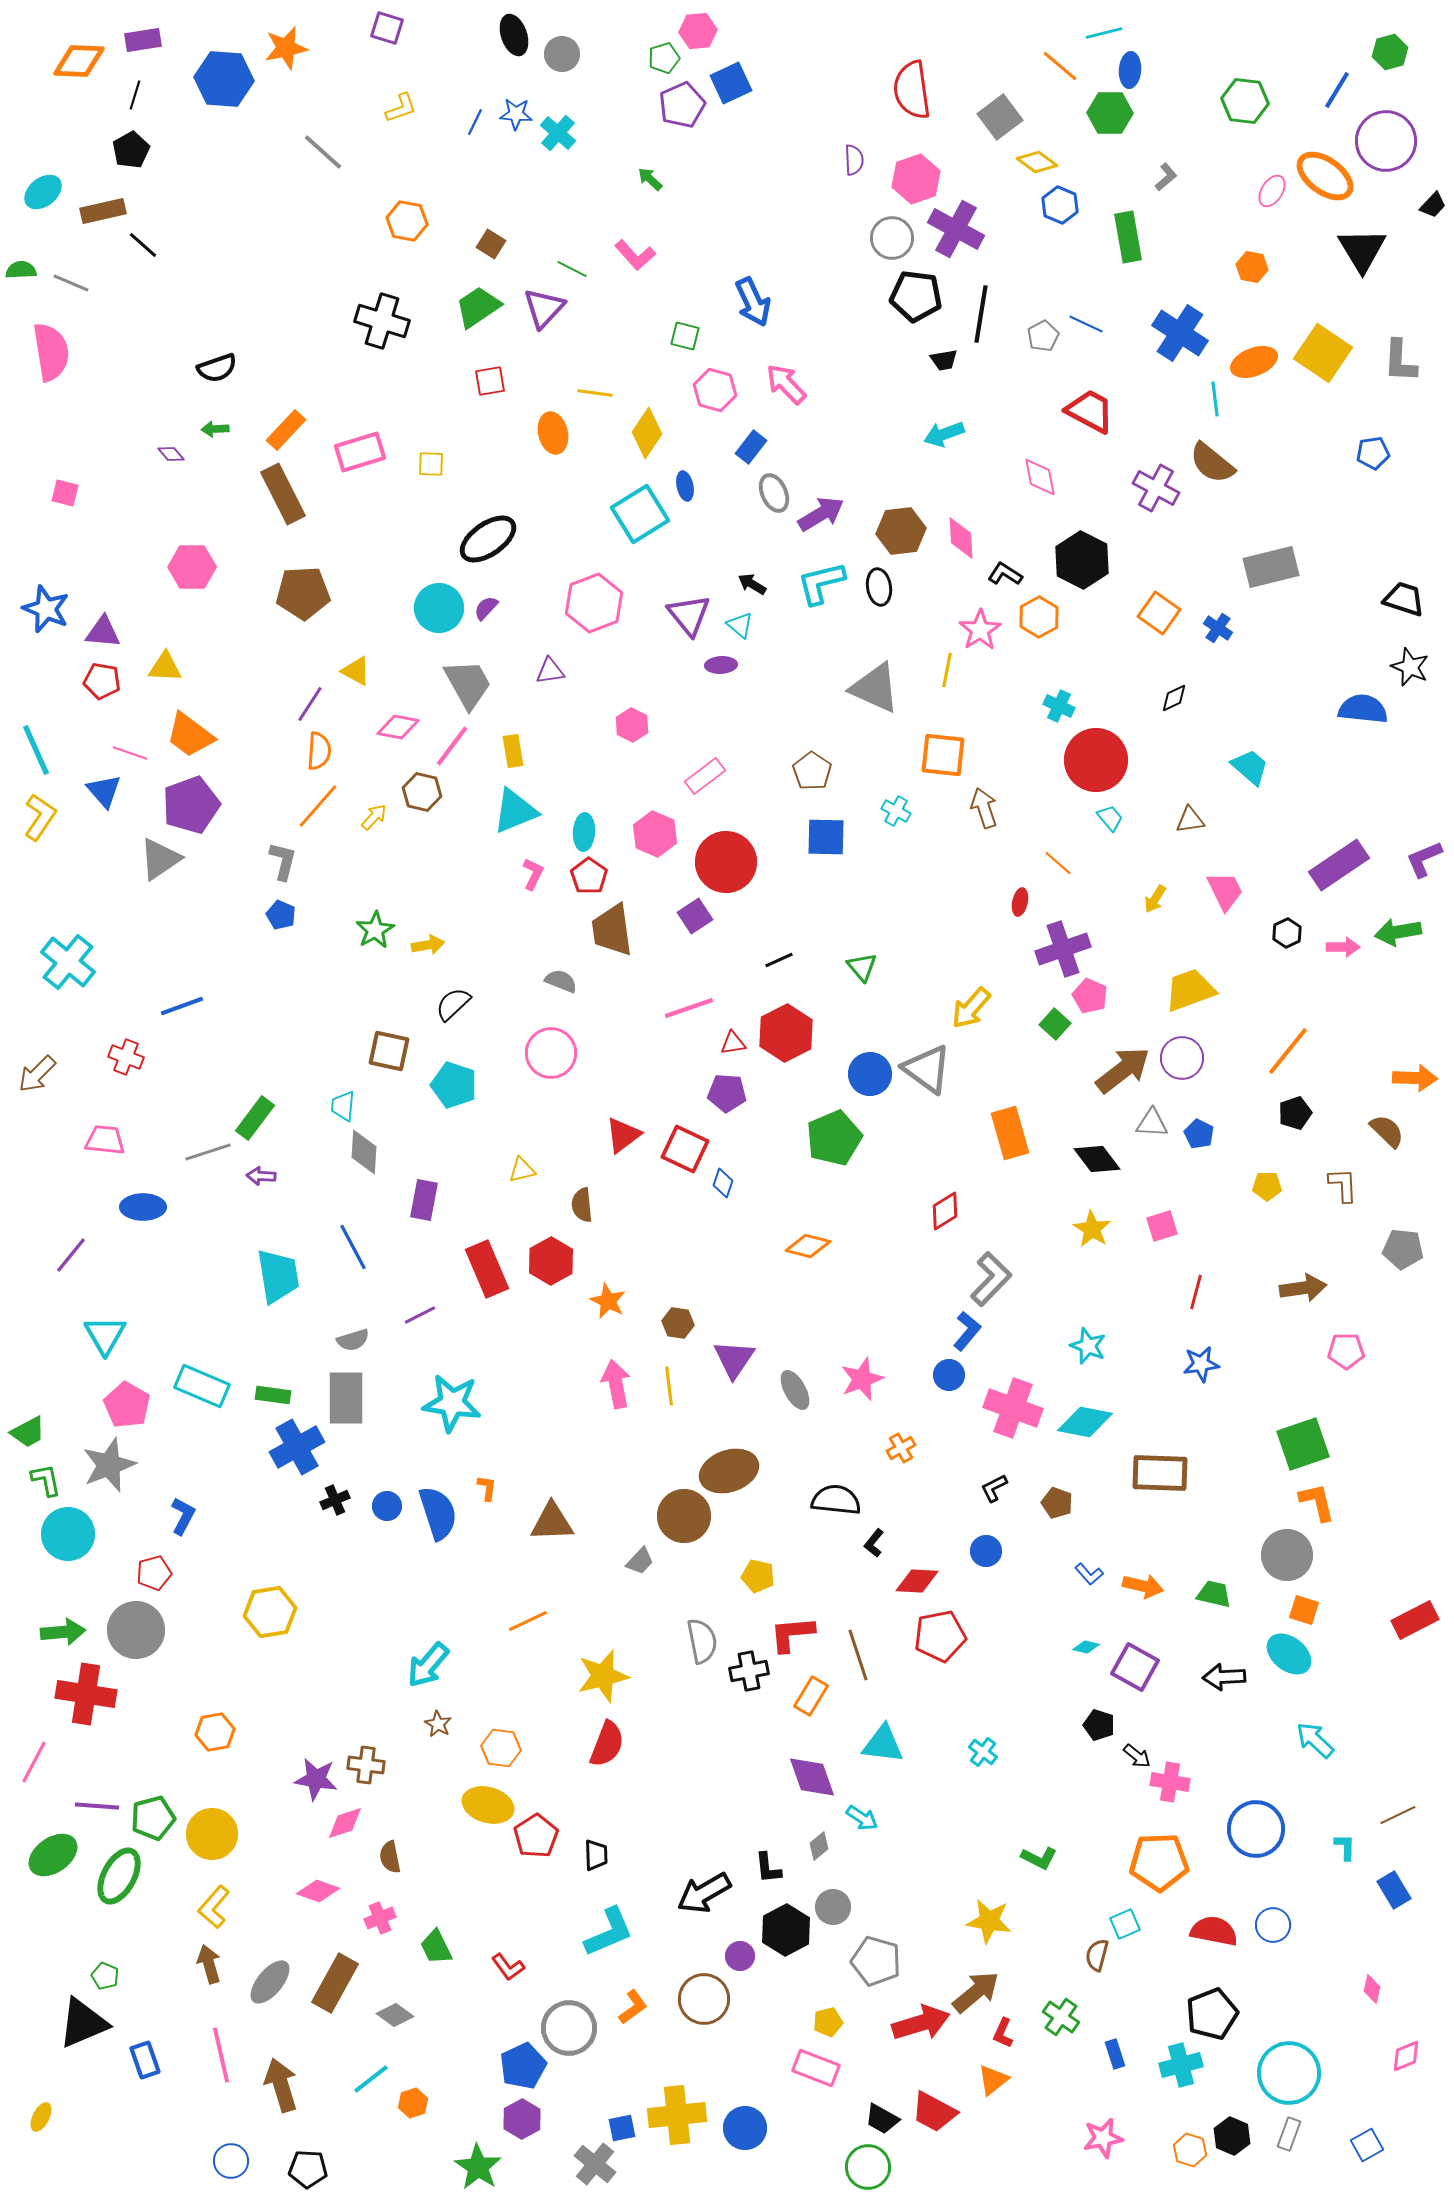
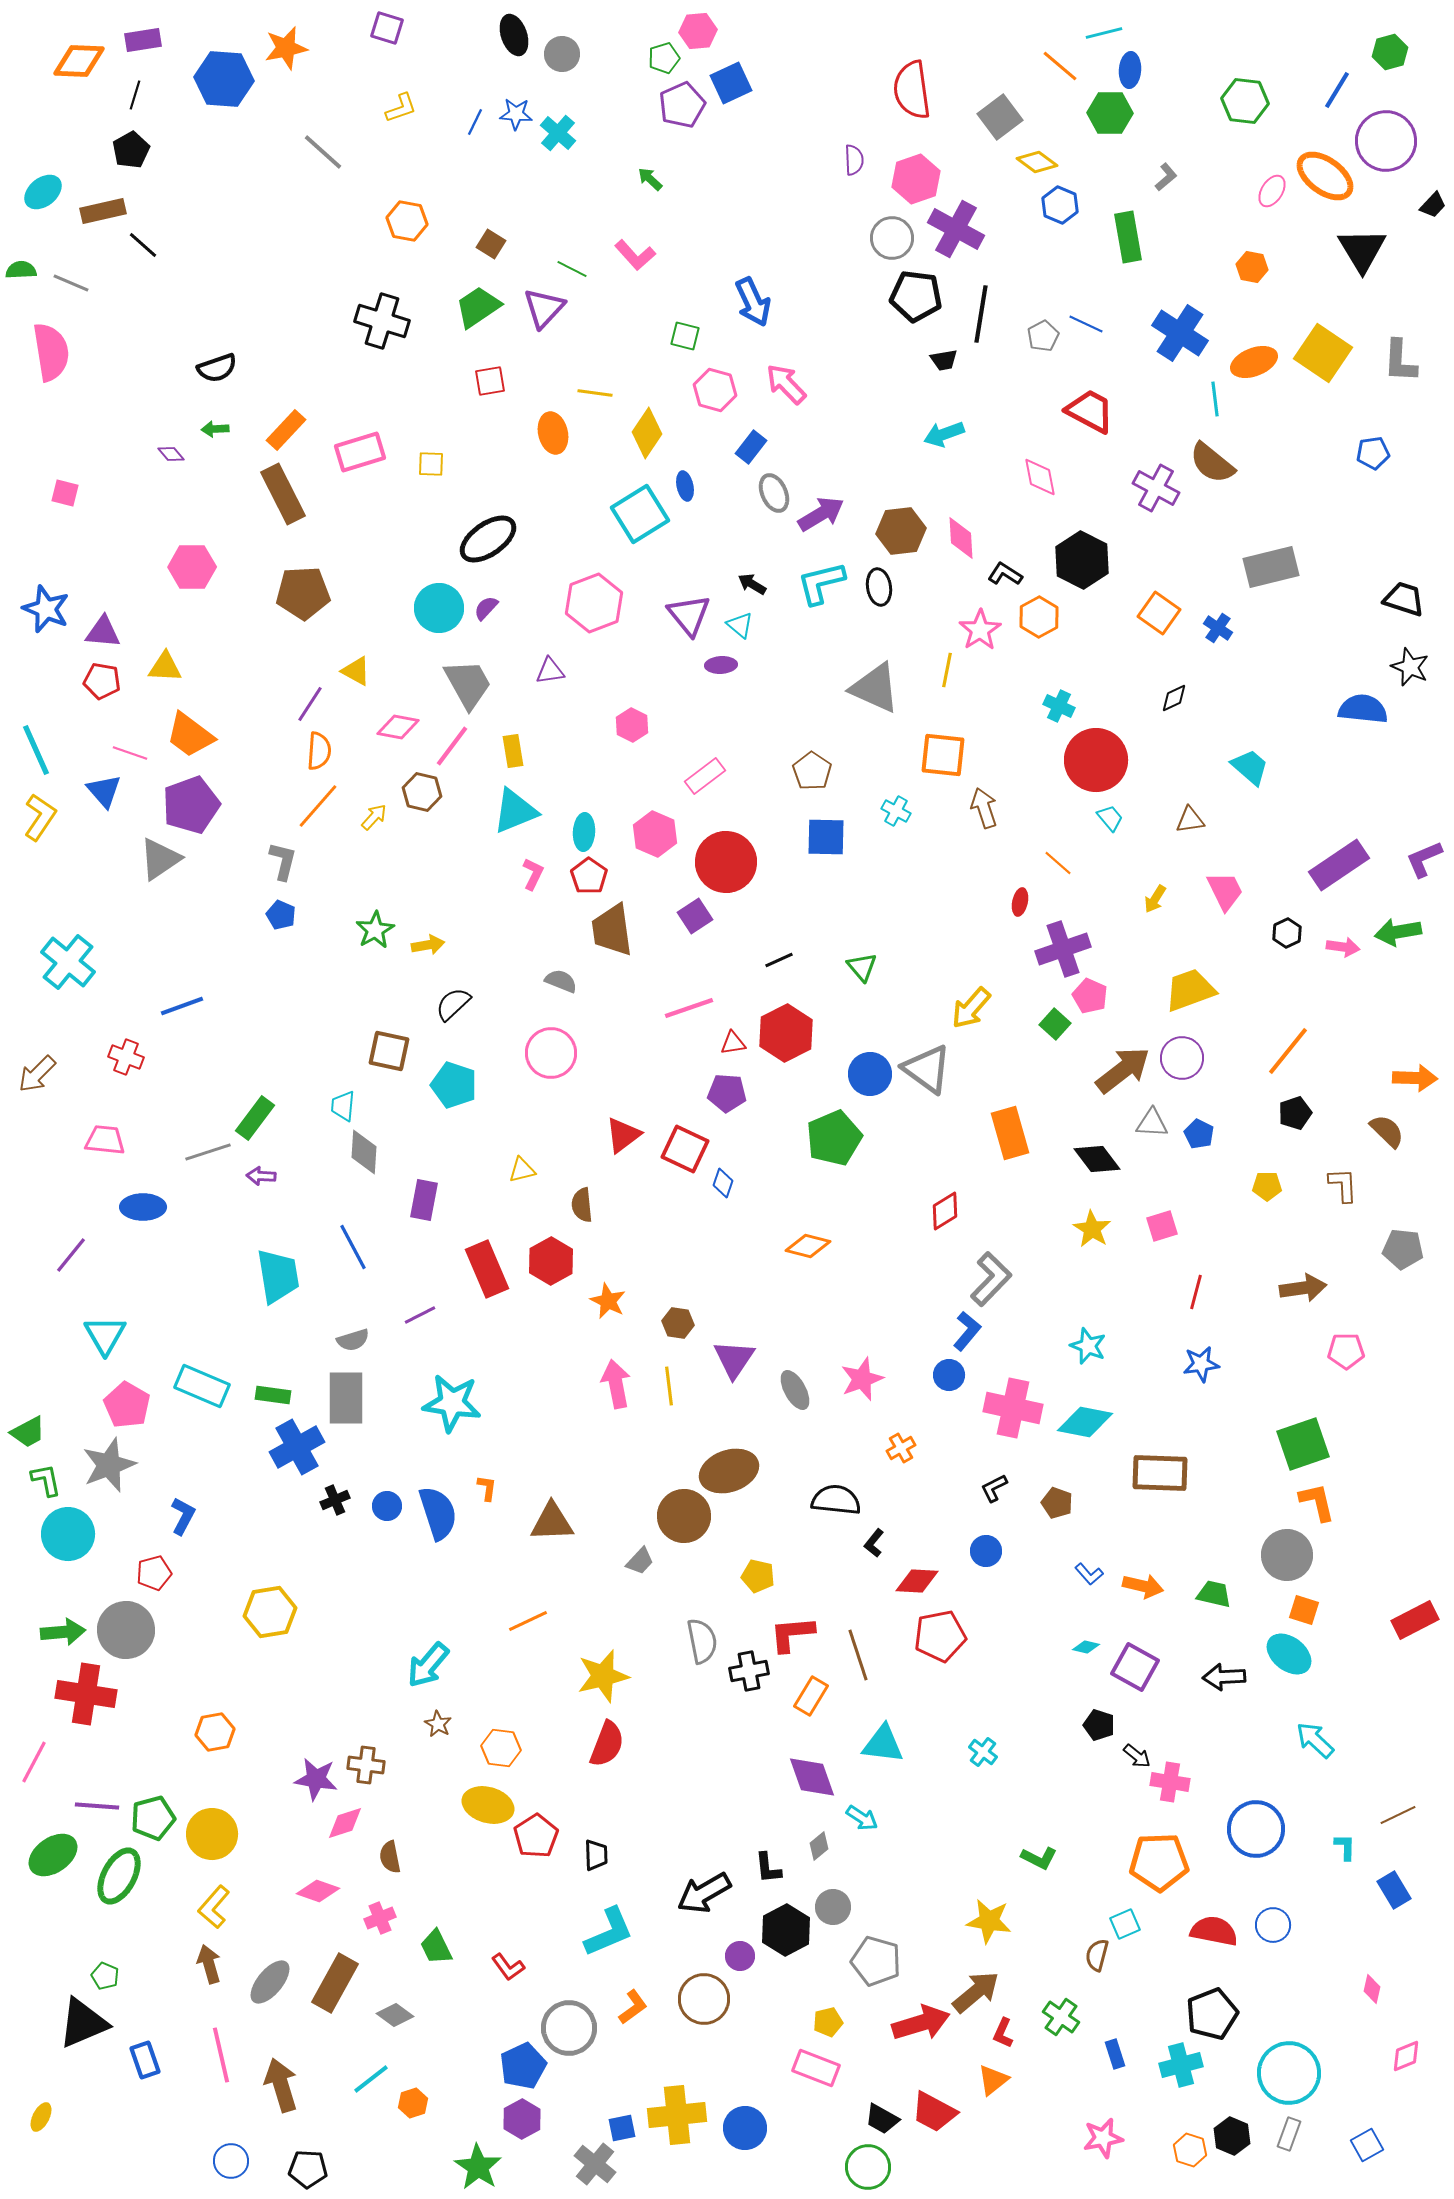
pink arrow at (1343, 947): rotated 8 degrees clockwise
pink cross at (1013, 1408): rotated 8 degrees counterclockwise
gray circle at (136, 1630): moved 10 px left
